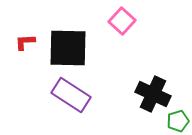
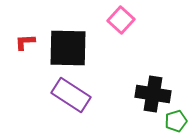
pink square: moved 1 px left, 1 px up
black cross: rotated 16 degrees counterclockwise
green pentagon: moved 2 px left
